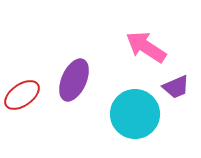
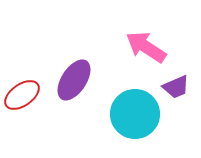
purple ellipse: rotated 9 degrees clockwise
